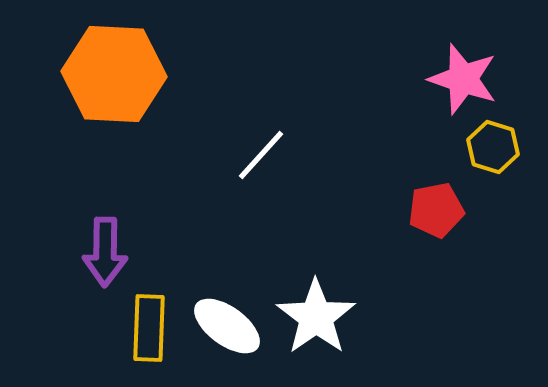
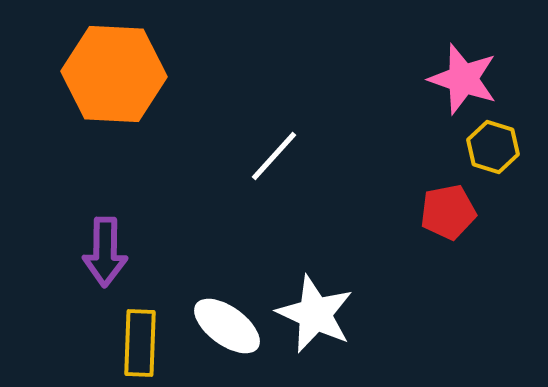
white line: moved 13 px right, 1 px down
red pentagon: moved 12 px right, 2 px down
white star: moved 1 px left, 3 px up; rotated 12 degrees counterclockwise
yellow rectangle: moved 9 px left, 15 px down
